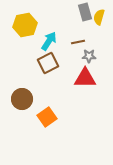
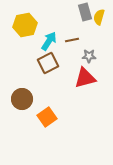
brown line: moved 6 px left, 2 px up
red triangle: rotated 15 degrees counterclockwise
